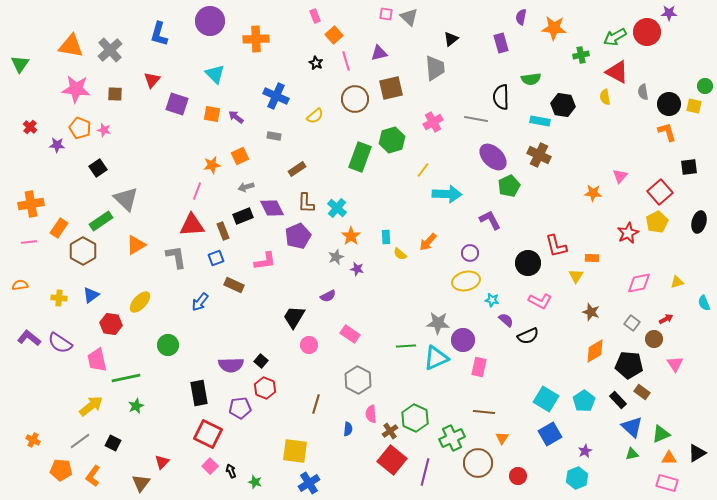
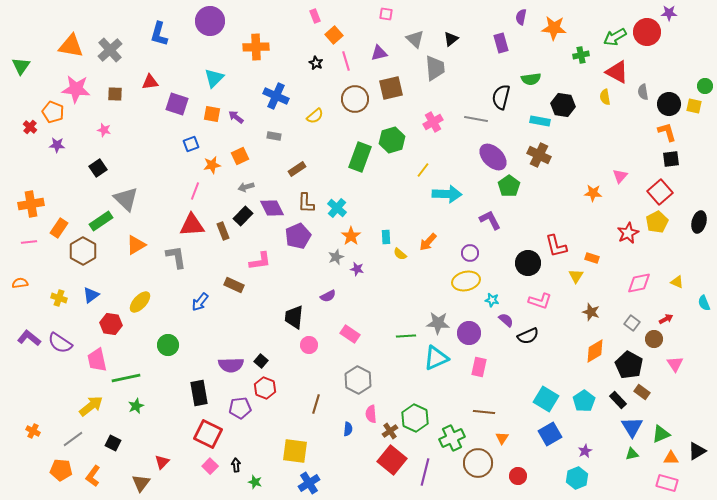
gray triangle at (409, 17): moved 6 px right, 22 px down
orange cross at (256, 39): moved 8 px down
green triangle at (20, 64): moved 1 px right, 2 px down
cyan triangle at (215, 74): moved 1 px left, 4 px down; rotated 30 degrees clockwise
red triangle at (152, 80): moved 2 px left, 2 px down; rotated 42 degrees clockwise
black semicircle at (501, 97): rotated 15 degrees clockwise
orange pentagon at (80, 128): moved 27 px left, 16 px up
black square at (689, 167): moved 18 px left, 8 px up
green pentagon at (509, 186): rotated 10 degrees counterclockwise
pink line at (197, 191): moved 2 px left
black rectangle at (243, 216): rotated 24 degrees counterclockwise
blue square at (216, 258): moved 25 px left, 114 px up
orange rectangle at (592, 258): rotated 16 degrees clockwise
pink L-shape at (265, 261): moved 5 px left
yellow triangle at (677, 282): rotated 40 degrees clockwise
orange semicircle at (20, 285): moved 2 px up
yellow cross at (59, 298): rotated 14 degrees clockwise
pink L-shape at (540, 301): rotated 10 degrees counterclockwise
black trapezoid at (294, 317): rotated 25 degrees counterclockwise
purple circle at (463, 340): moved 6 px right, 7 px up
green line at (406, 346): moved 10 px up
black pentagon at (629, 365): rotated 24 degrees clockwise
blue triangle at (632, 427): rotated 15 degrees clockwise
orange cross at (33, 440): moved 9 px up
gray line at (80, 441): moved 7 px left, 2 px up
black triangle at (697, 453): moved 2 px up
orange triangle at (669, 458): moved 2 px right
black arrow at (231, 471): moved 5 px right, 6 px up; rotated 16 degrees clockwise
